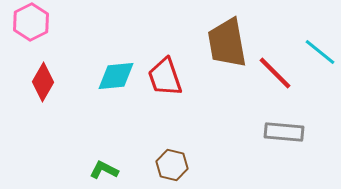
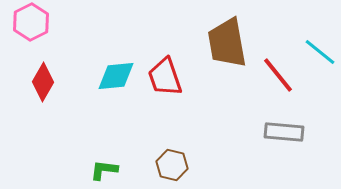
red line: moved 3 px right, 2 px down; rotated 6 degrees clockwise
green L-shape: rotated 20 degrees counterclockwise
